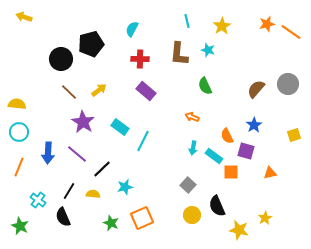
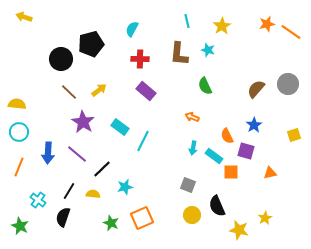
gray square at (188, 185): rotated 21 degrees counterclockwise
black semicircle at (63, 217): rotated 42 degrees clockwise
